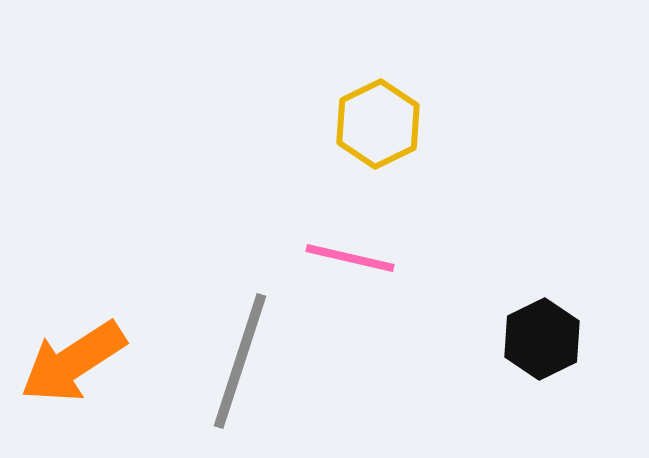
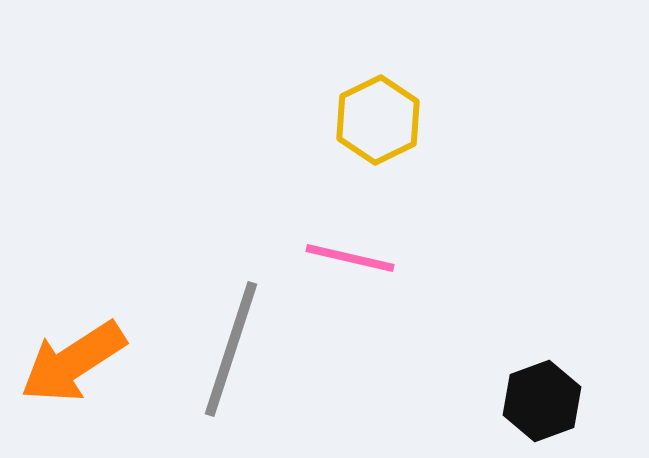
yellow hexagon: moved 4 px up
black hexagon: moved 62 px down; rotated 6 degrees clockwise
gray line: moved 9 px left, 12 px up
